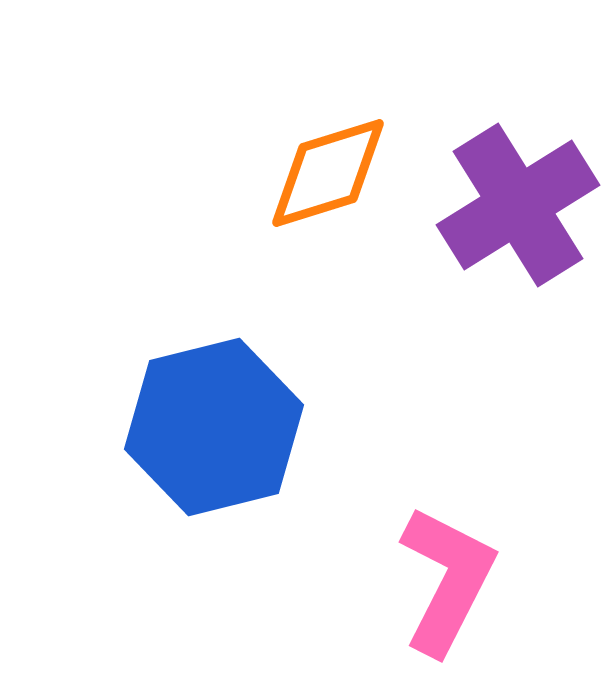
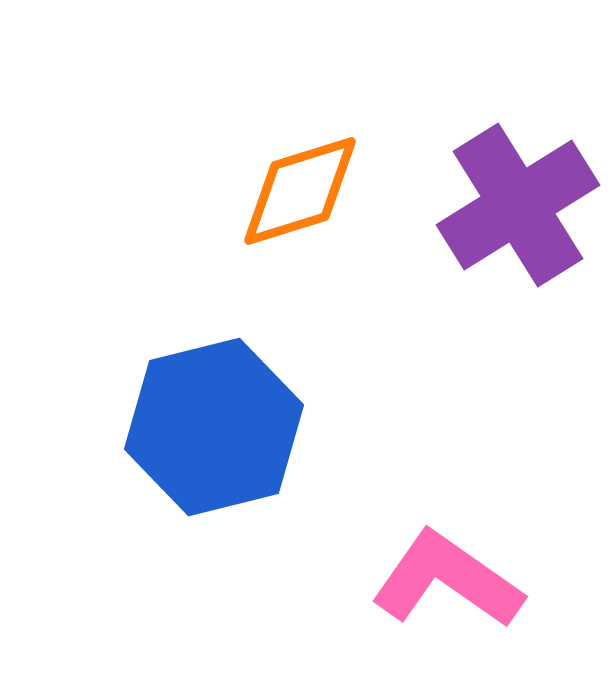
orange diamond: moved 28 px left, 18 px down
pink L-shape: rotated 82 degrees counterclockwise
